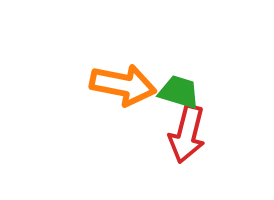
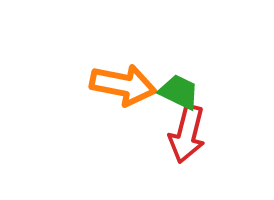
green trapezoid: rotated 9 degrees clockwise
